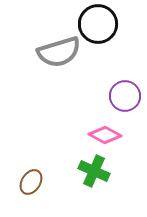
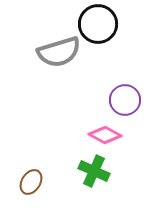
purple circle: moved 4 px down
